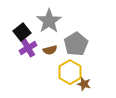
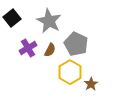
gray star: rotated 10 degrees counterclockwise
black square: moved 10 px left, 14 px up
gray pentagon: rotated 15 degrees counterclockwise
brown semicircle: rotated 48 degrees counterclockwise
brown star: moved 7 px right; rotated 24 degrees clockwise
